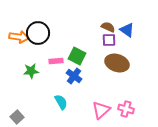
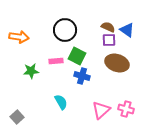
black circle: moved 27 px right, 3 px up
blue cross: moved 8 px right; rotated 21 degrees counterclockwise
